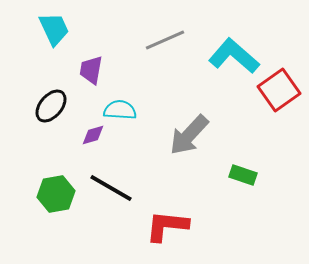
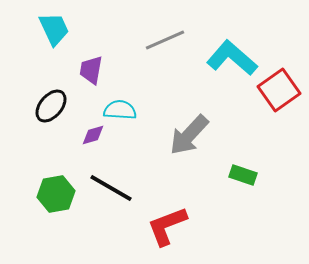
cyan L-shape: moved 2 px left, 2 px down
red L-shape: rotated 27 degrees counterclockwise
